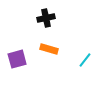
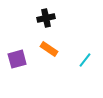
orange rectangle: rotated 18 degrees clockwise
